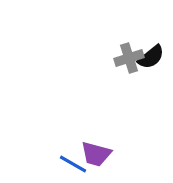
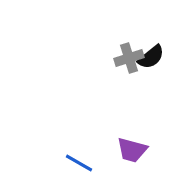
purple trapezoid: moved 36 px right, 4 px up
blue line: moved 6 px right, 1 px up
